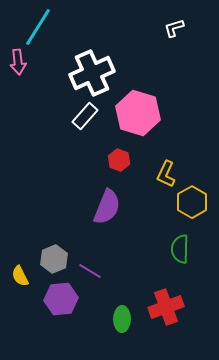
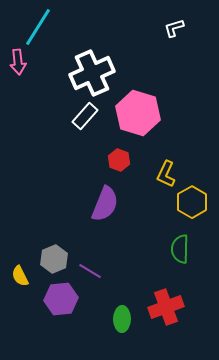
purple semicircle: moved 2 px left, 3 px up
